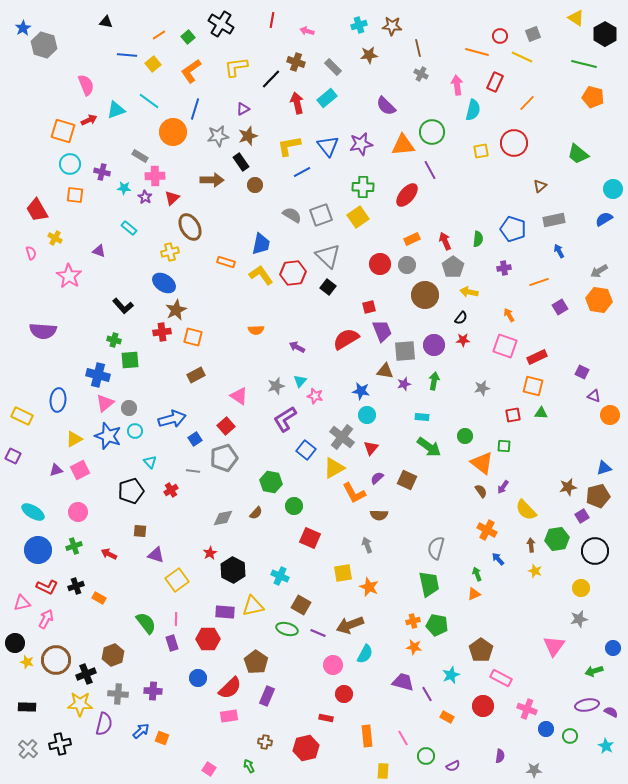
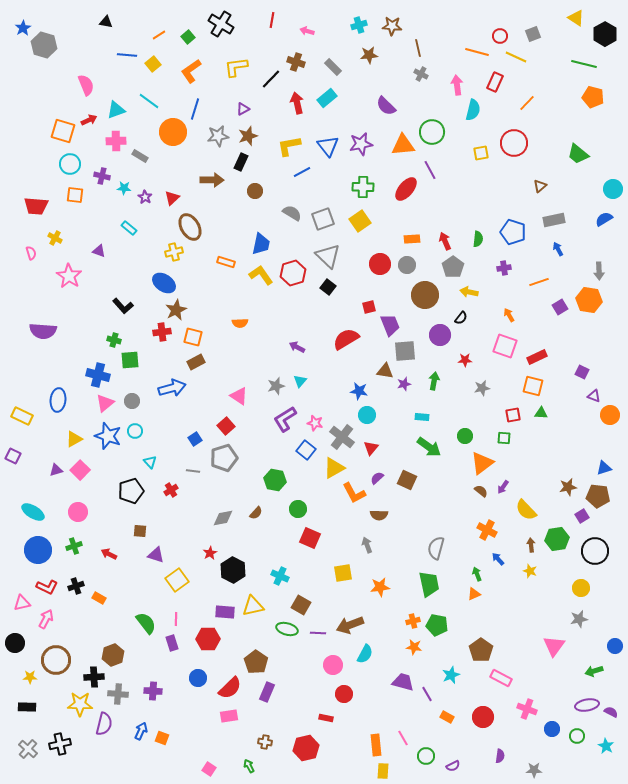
yellow line at (522, 57): moved 6 px left
yellow square at (481, 151): moved 2 px down
black rectangle at (241, 162): rotated 60 degrees clockwise
purple cross at (102, 172): moved 4 px down
pink cross at (155, 176): moved 39 px left, 35 px up
brown circle at (255, 185): moved 6 px down
red ellipse at (407, 195): moved 1 px left, 6 px up
red trapezoid at (37, 210): moved 1 px left, 4 px up; rotated 55 degrees counterclockwise
gray semicircle at (292, 215): moved 2 px up
gray square at (321, 215): moved 2 px right, 4 px down
yellow square at (358, 217): moved 2 px right, 4 px down
blue pentagon at (513, 229): moved 3 px down
orange rectangle at (412, 239): rotated 21 degrees clockwise
blue arrow at (559, 251): moved 1 px left, 2 px up
yellow cross at (170, 252): moved 4 px right
gray arrow at (599, 271): rotated 60 degrees counterclockwise
red hexagon at (293, 273): rotated 10 degrees counterclockwise
orange hexagon at (599, 300): moved 10 px left
orange semicircle at (256, 330): moved 16 px left, 7 px up
purple trapezoid at (382, 331): moved 8 px right, 6 px up
red star at (463, 340): moved 2 px right, 20 px down
purple circle at (434, 345): moved 6 px right, 10 px up
brown rectangle at (196, 375): moved 13 px up
blue star at (361, 391): moved 2 px left
pink star at (315, 396): moved 27 px down
gray circle at (129, 408): moved 3 px right, 7 px up
blue arrow at (172, 419): moved 31 px up
green square at (504, 446): moved 8 px up
orange triangle at (482, 463): rotated 45 degrees clockwise
pink square at (80, 470): rotated 18 degrees counterclockwise
green hexagon at (271, 482): moved 4 px right, 2 px up
brown semicircle at (481, 491): rotated 16 degrees counterclockwise
brown pentagon at (598, 496): rotated 20 degrees clockwise
green circle at (294, 506): moved 4 px right, 3 px down
yellow star at (535, 571): moved 5 px left
orange star at (369, 587): moved 11 px right; rotated 30 degrees counterclockwise
purple line at (318, 633): rotated 21 degrees counterclockwise
blue circle at (613, 648): moved 2 px right, 2 px up
yellow star at (27, 662): moved 3 px right, 15 px down; rotated 16 degrees counterclockwise
black cross at (86, 674): moved 8 px right, 3 px down; rotated 18 degrees clockwise
purple rectangle at (267, 696): moved 4 px up
red circle at (483, 706): moved 11 px down
blue circle at (546, 729): moved 6 px right
blue arrow at (141, 731): rotated 24 degrees counterclockwise
orange rectangle at (367, 736): moved 9 px right, 9 px down
green circle at (570, 736): moved 7 px right
